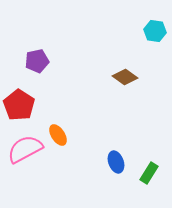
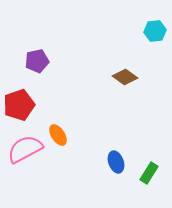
cyan hexagon: rotated 15 degrees counterclockwise
red pentagon: rotated 20 degrees clockwise
